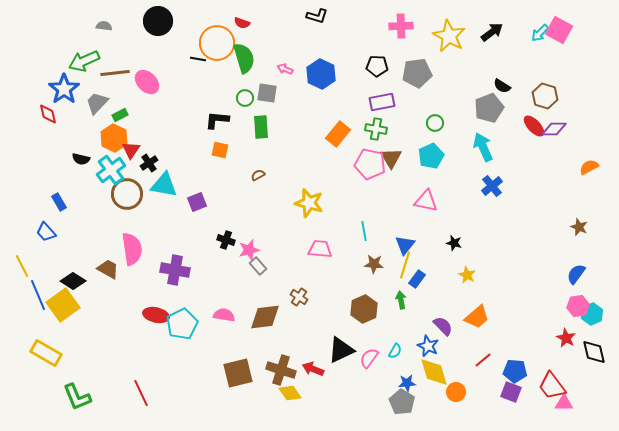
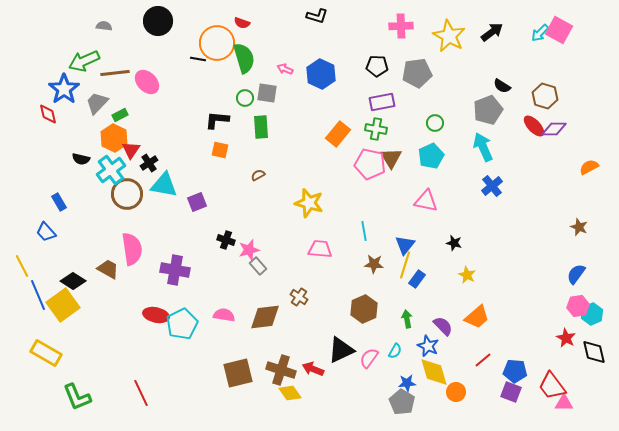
gray pentagon at (489, 108): moved 1 px left, 2 px down
green arrow at (401, 300): moved 6 px right, 19 px down
